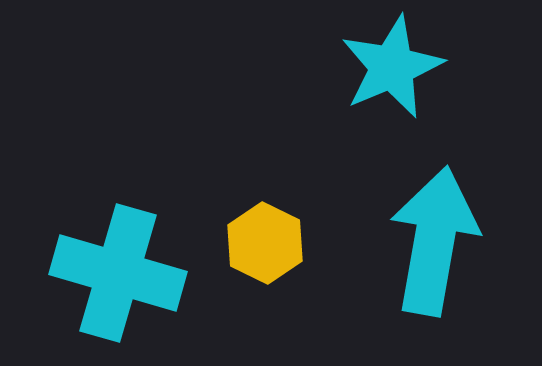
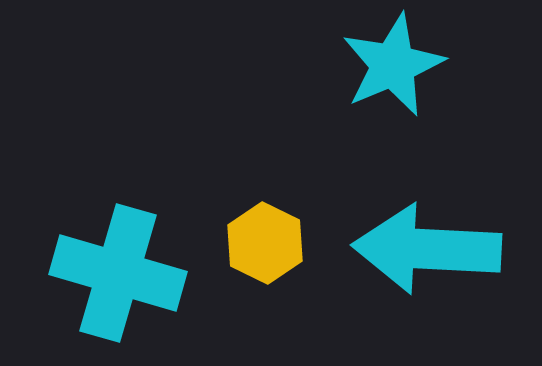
cyan star: moved 1 px right, 2 px up
cyan arrow: moved 7 px left, 8 px down; rotated 97 degrees counterclockwise
